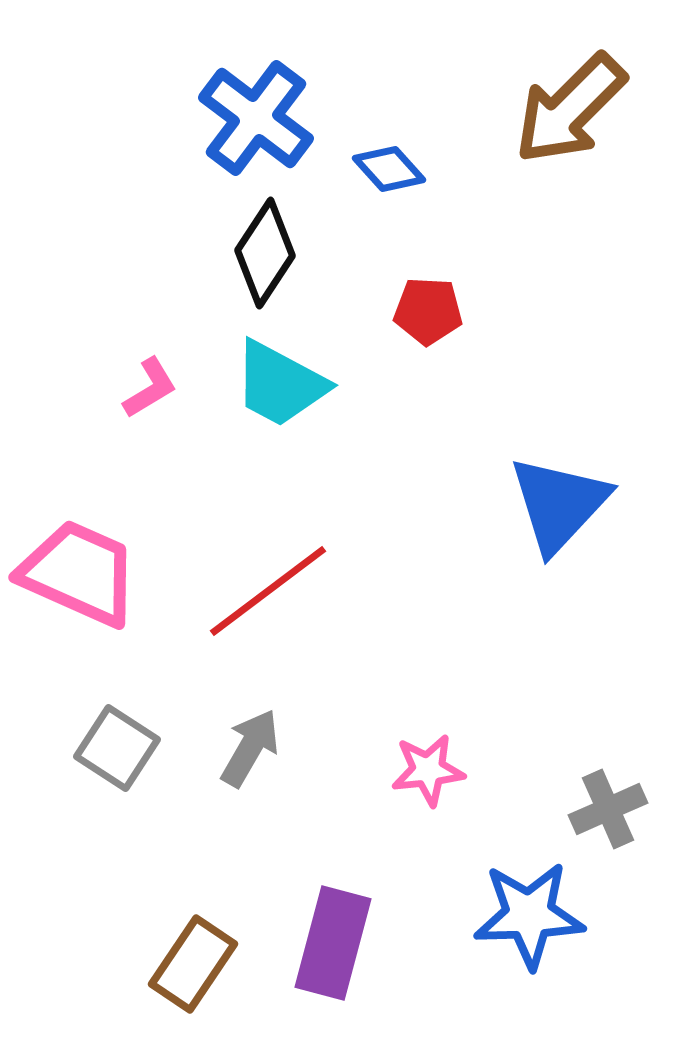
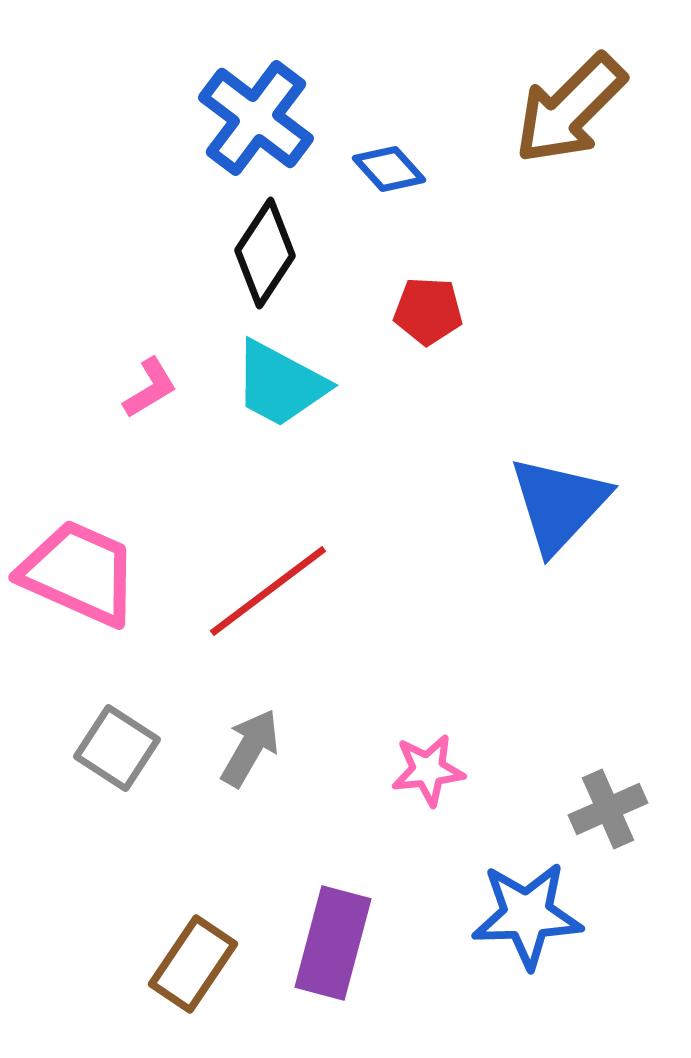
blue star: moved 2 px left
